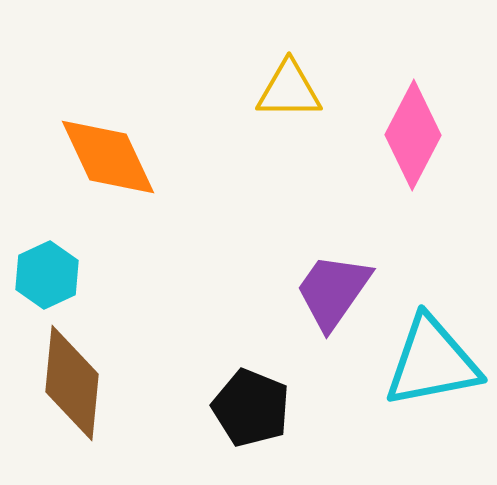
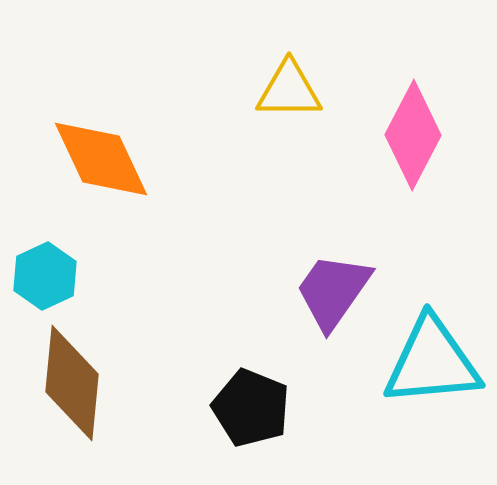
orange diamond: moved 7 px left, 2 px down
cyan hexagon: moved 2 px left, 1 px down
cyan triangle: rotated 6 degrees clockwise
